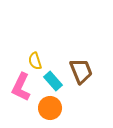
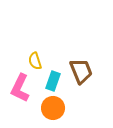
cyan rectangle: rotated 60 degrees clockwise
pink L-shape: moved 1 px left, 1 px down
orange circle: moved 3 px right
